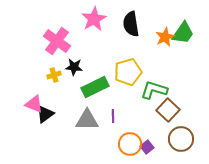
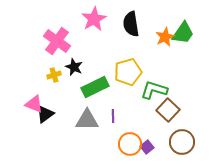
black star: rotated 18 degrees clockwise
brown circle: moved 1 px right, 3 px down
